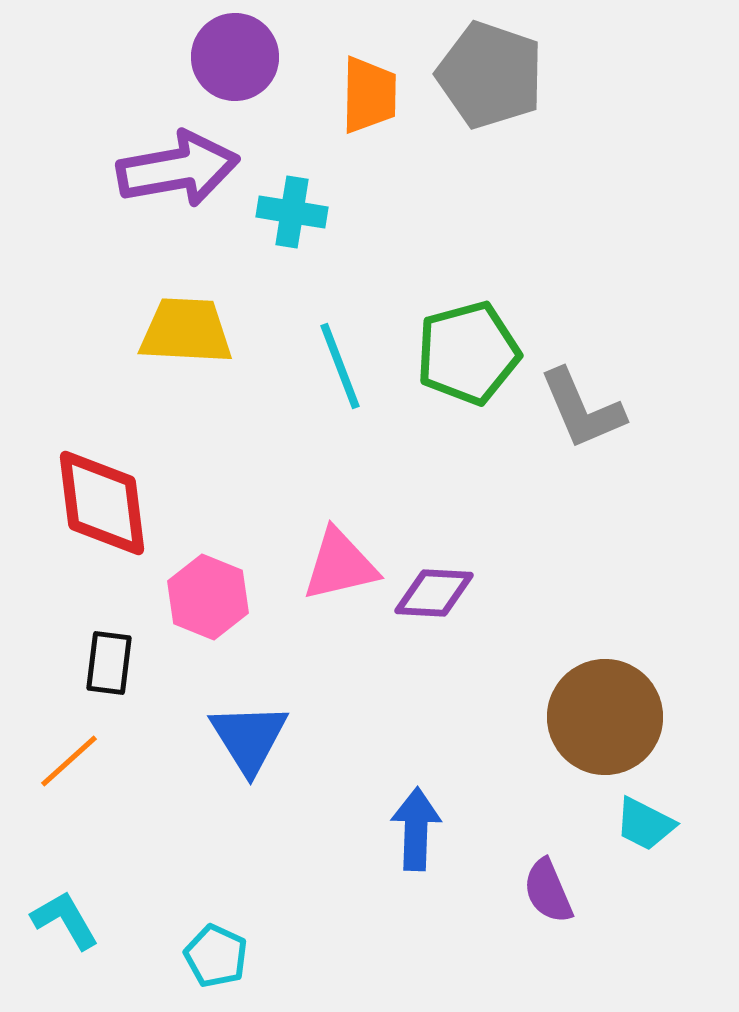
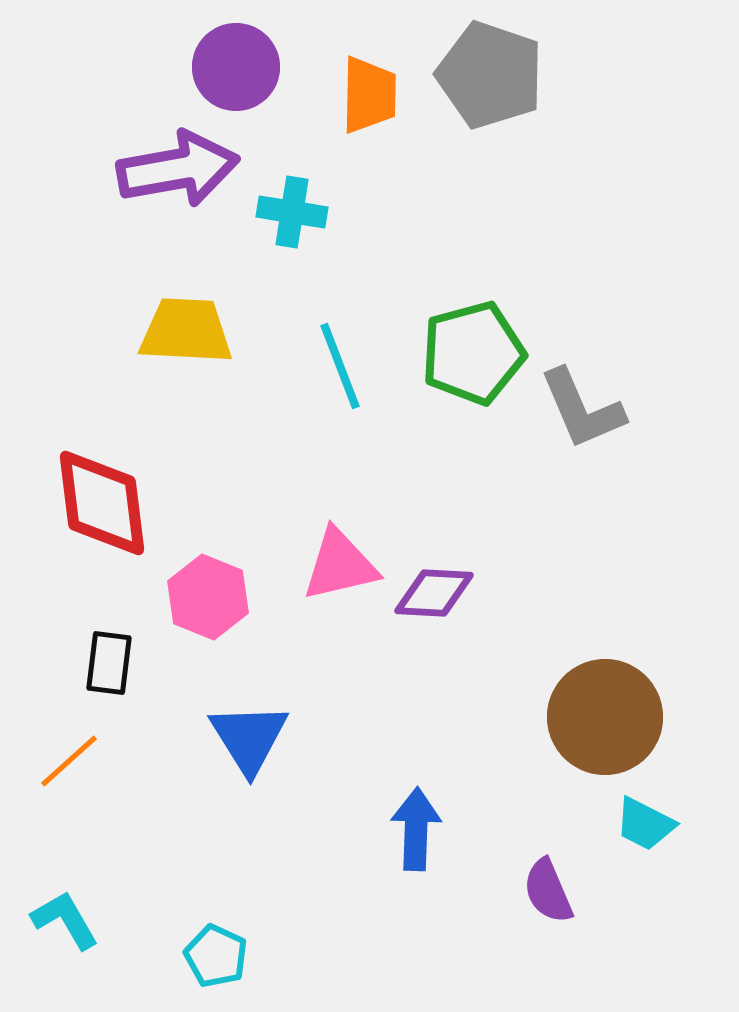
purple circle: moved 1 px right, 10 px down
green pentagon: moved 5 px right
